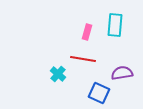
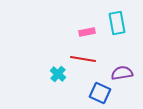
cyan rectangle: moved 2 px right, 2 px up; rotated 15 degrees counterclockwise
pink rectangle: rotated 63 degrees clockwise
blue square: moved 1 px right
